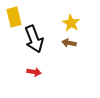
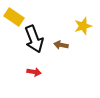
yellow rectangle: rotated 42 degrees counterclockwise
yellow star: moved 12 px right, 3 px down; rotated 24 degrees clockwise
brown arrow: moved 8 px left, 2 px down
